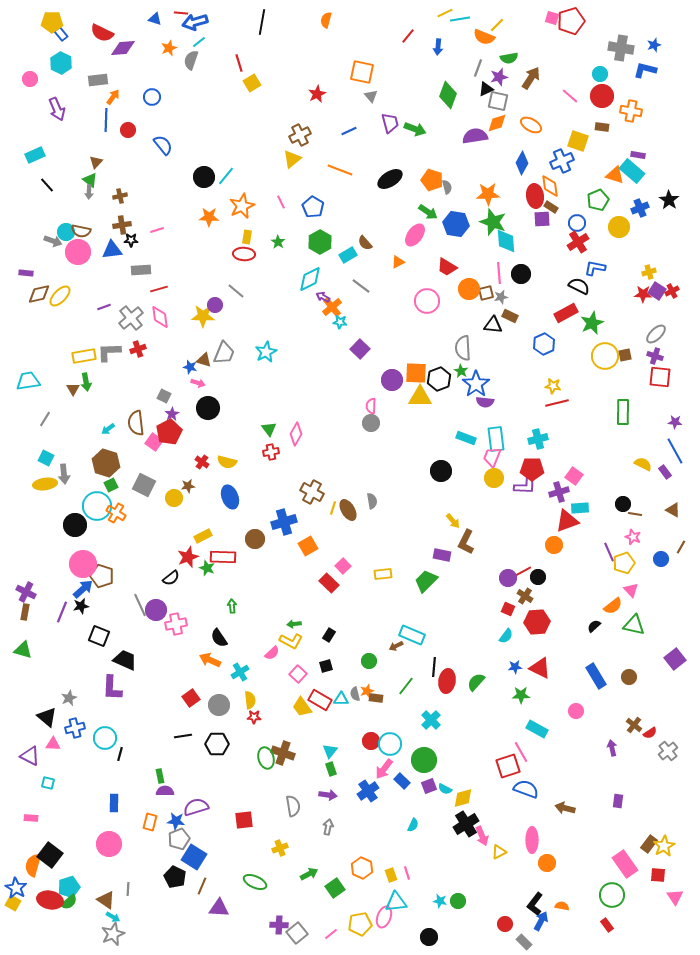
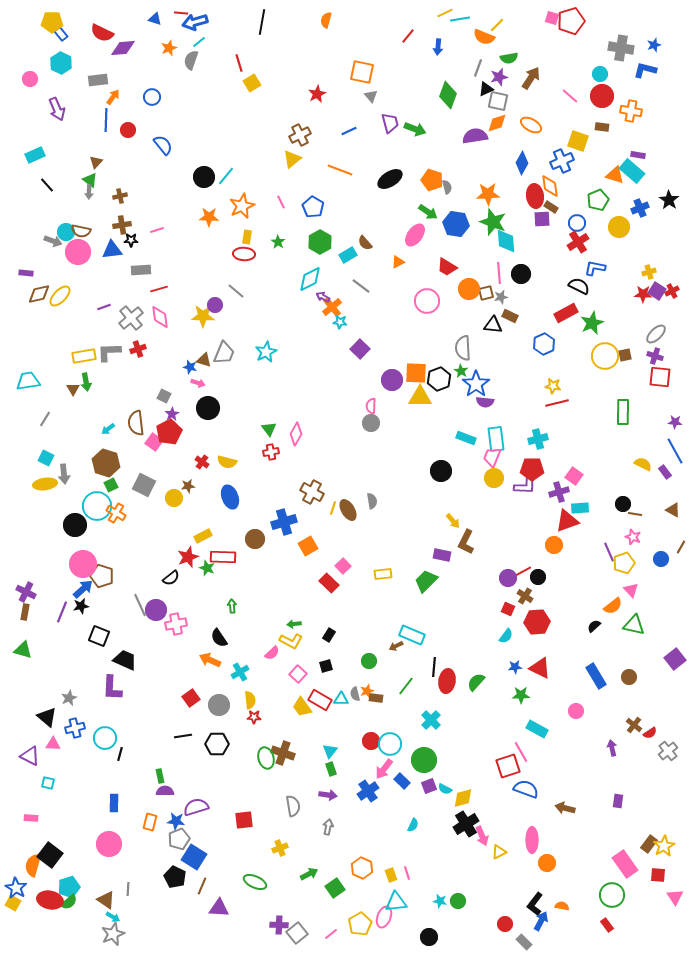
yellow pentagon at (360, 924): rotated 20 degrees counterclockwise
